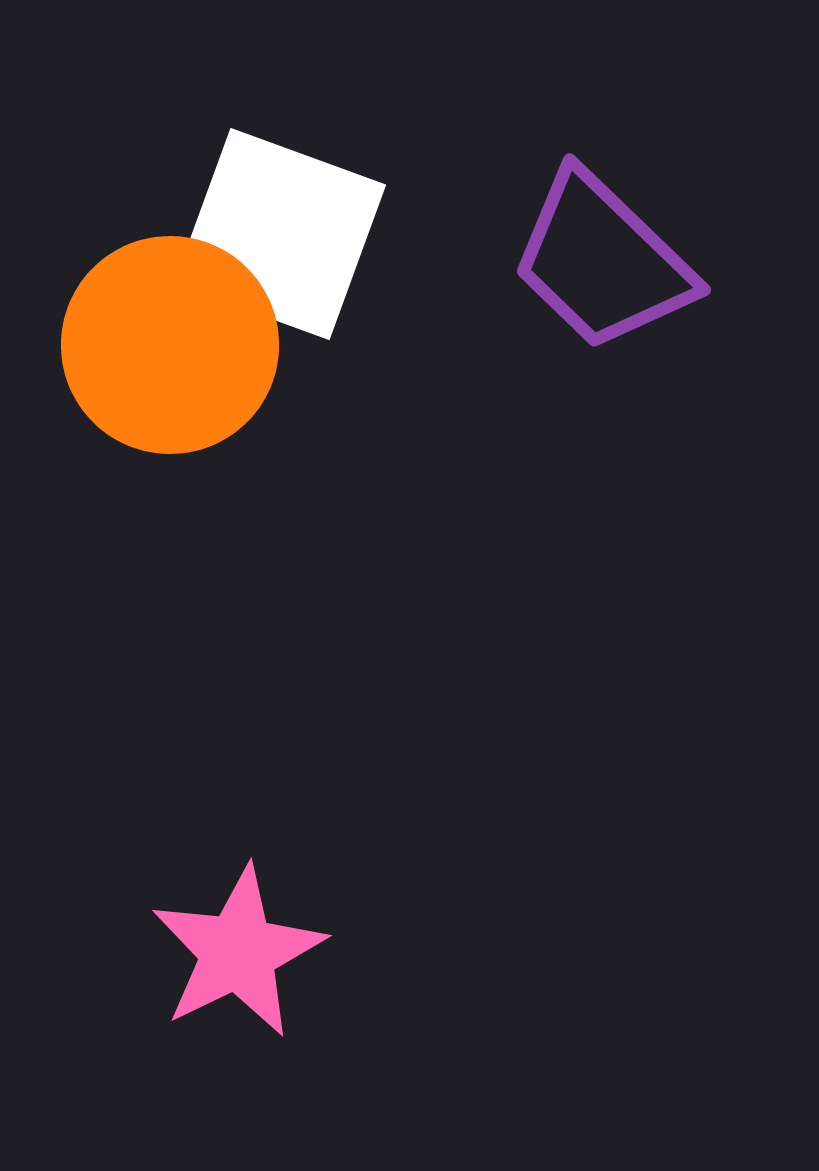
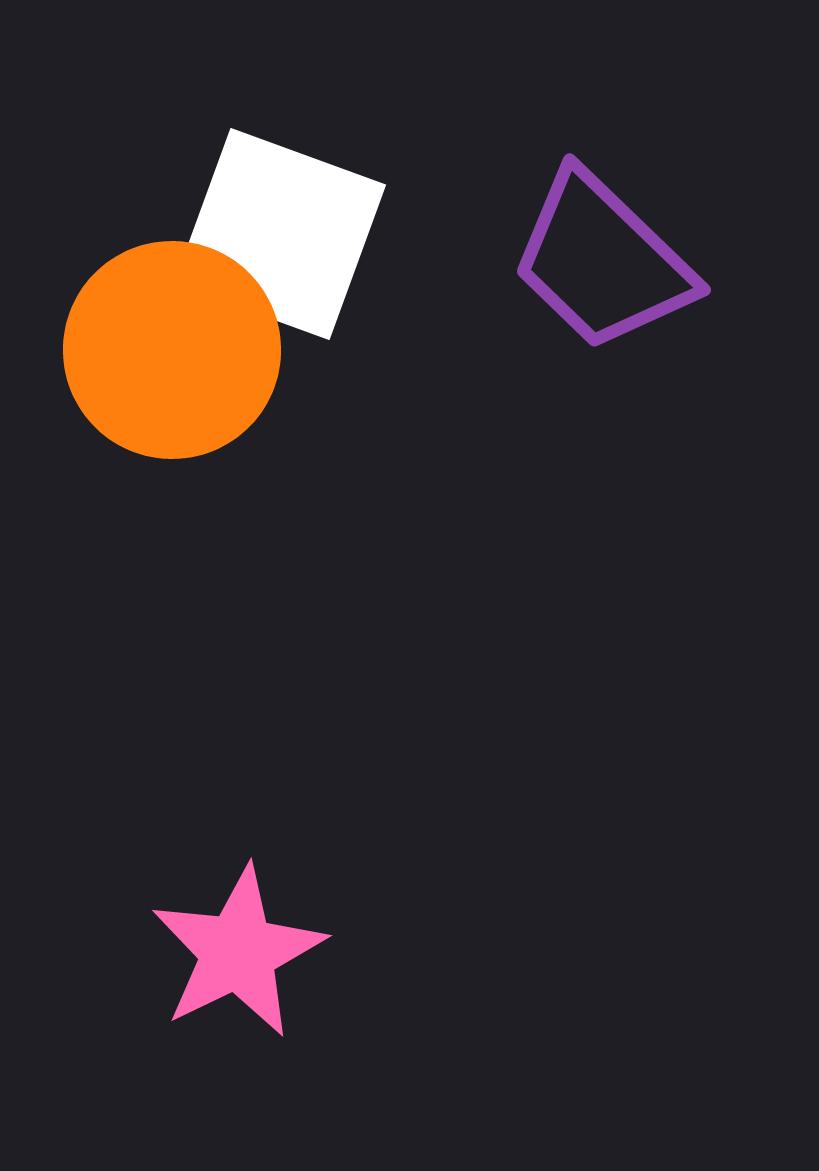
orange circle: moved 2 px right, 5 px down
